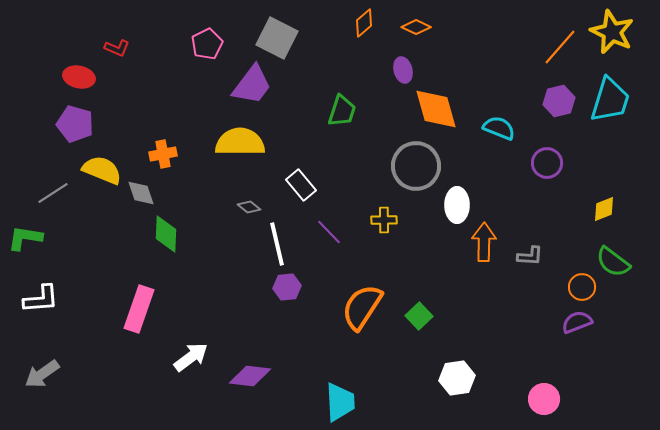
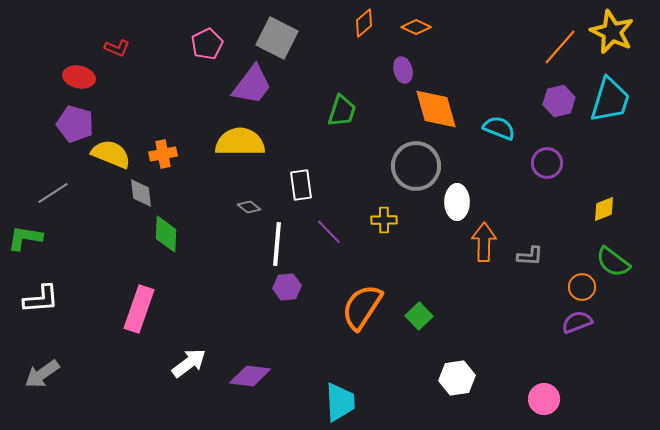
yellow semicircle at (102, 170): moved 9 px right, 16 px up
white rectangle at (301, 185): rotated 32 degrees clockwise
gray diamond at (141, 193): rotated 12 degrees clockwise
white ellipse at (457, 205): moved 3 px up
white line at (277, 244): rotated 18 degrees clockwise
white arrow at (191, 357): moved 2 px left, 6 px down
